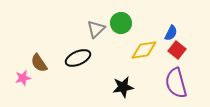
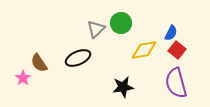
pink star: rotated 21 degrees counterclockwise
